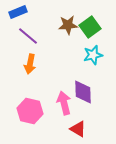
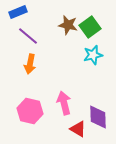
brown star: rotated 18 degrees clockwise
purple diamond: moved 15 px right, 25 px down
